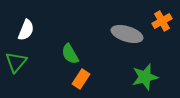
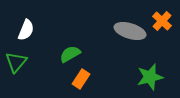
orange cross: rotated 18 degrees counterclockwise
gray ellipse: moved 3 px right, 3 px up
green semicircle: rotated 90 degrees clockwise
green star: moved 5 px right
